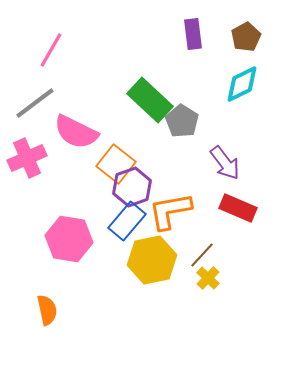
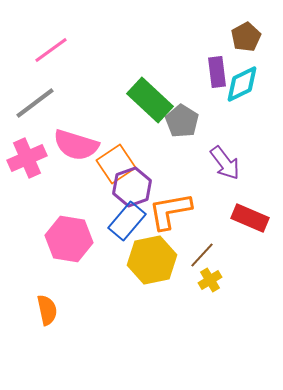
purple rectangle: moved 24 px right, 38 px down
pink line: rotated 24 degrees clockwise
pink semicircle: moved 13 px down; rotated 9 degrees counterclockwise
orange square: rotated 18 degrees clockwise
red rectangle: moved 12 px right, 10 px down
yellow cross: moved 2 px right, 2 px down; rotated 15 degrees clockwise
